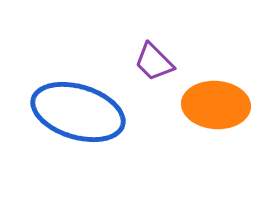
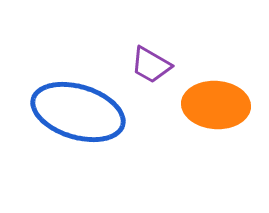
purple trapezoid: moved 3 px left, 3 px down; rotated 15 degrees counterclockwise
